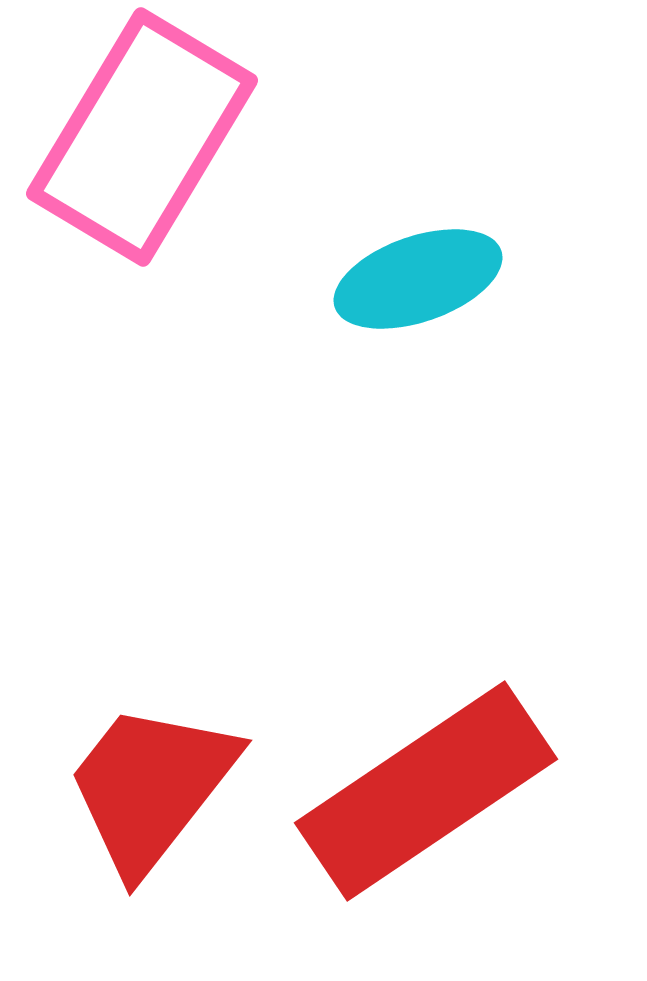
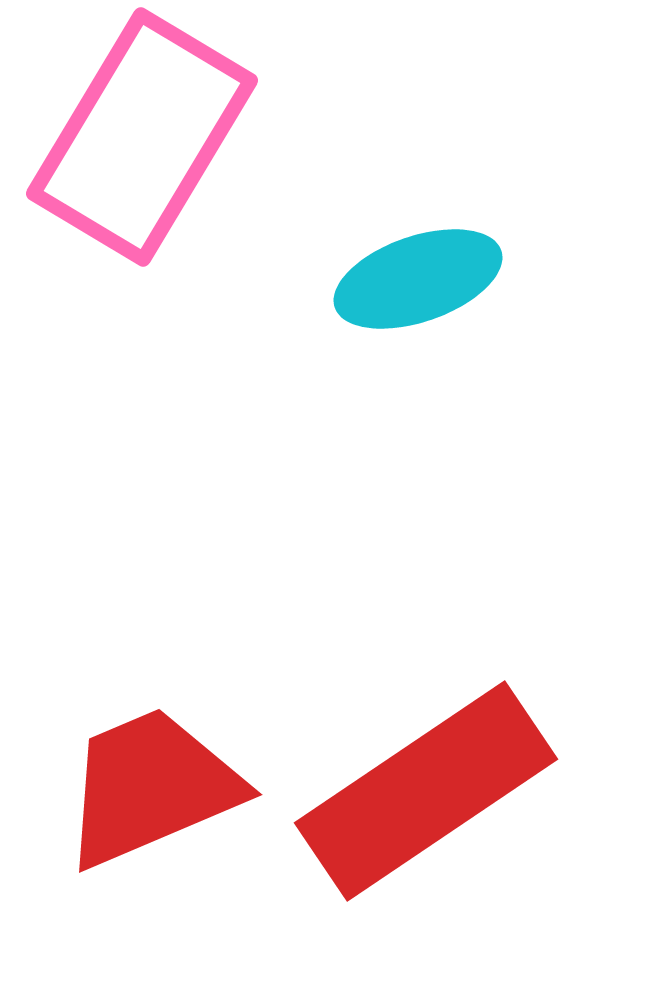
red trapezoid: rotated 29 degrees clockwise
